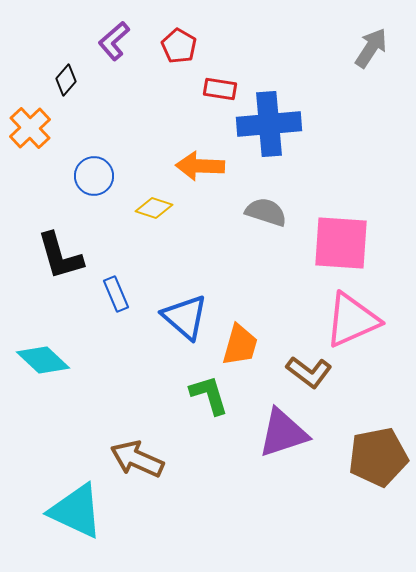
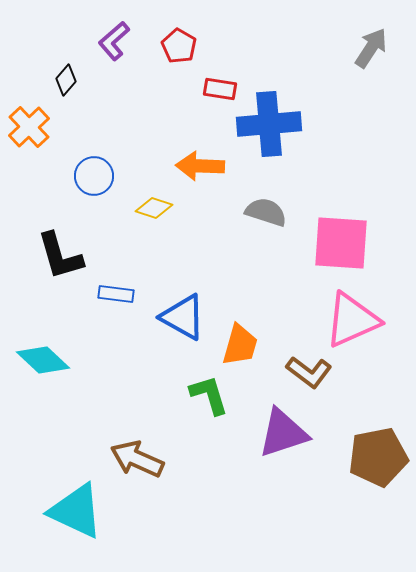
orange cross: moved 1 px left, 1 px up
blue rectangle: rotated 60 degrees counterclockwise
blue triangle: moved 2 px left; rotated 12 degrees counterclockwise
